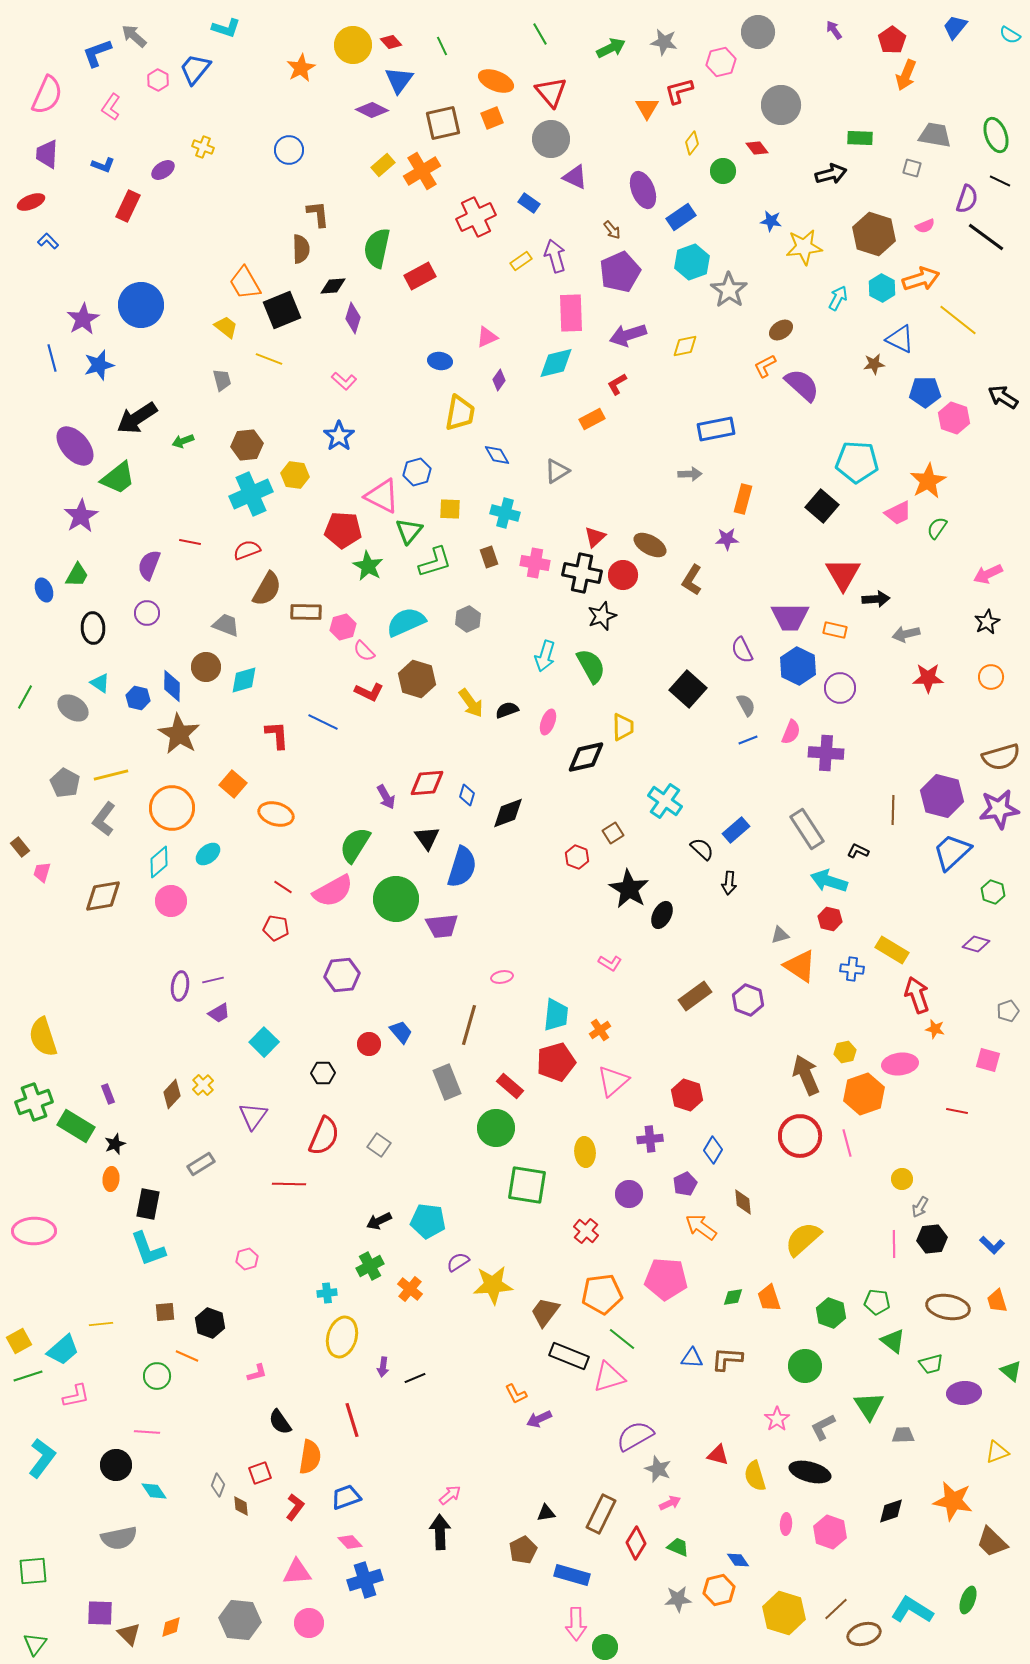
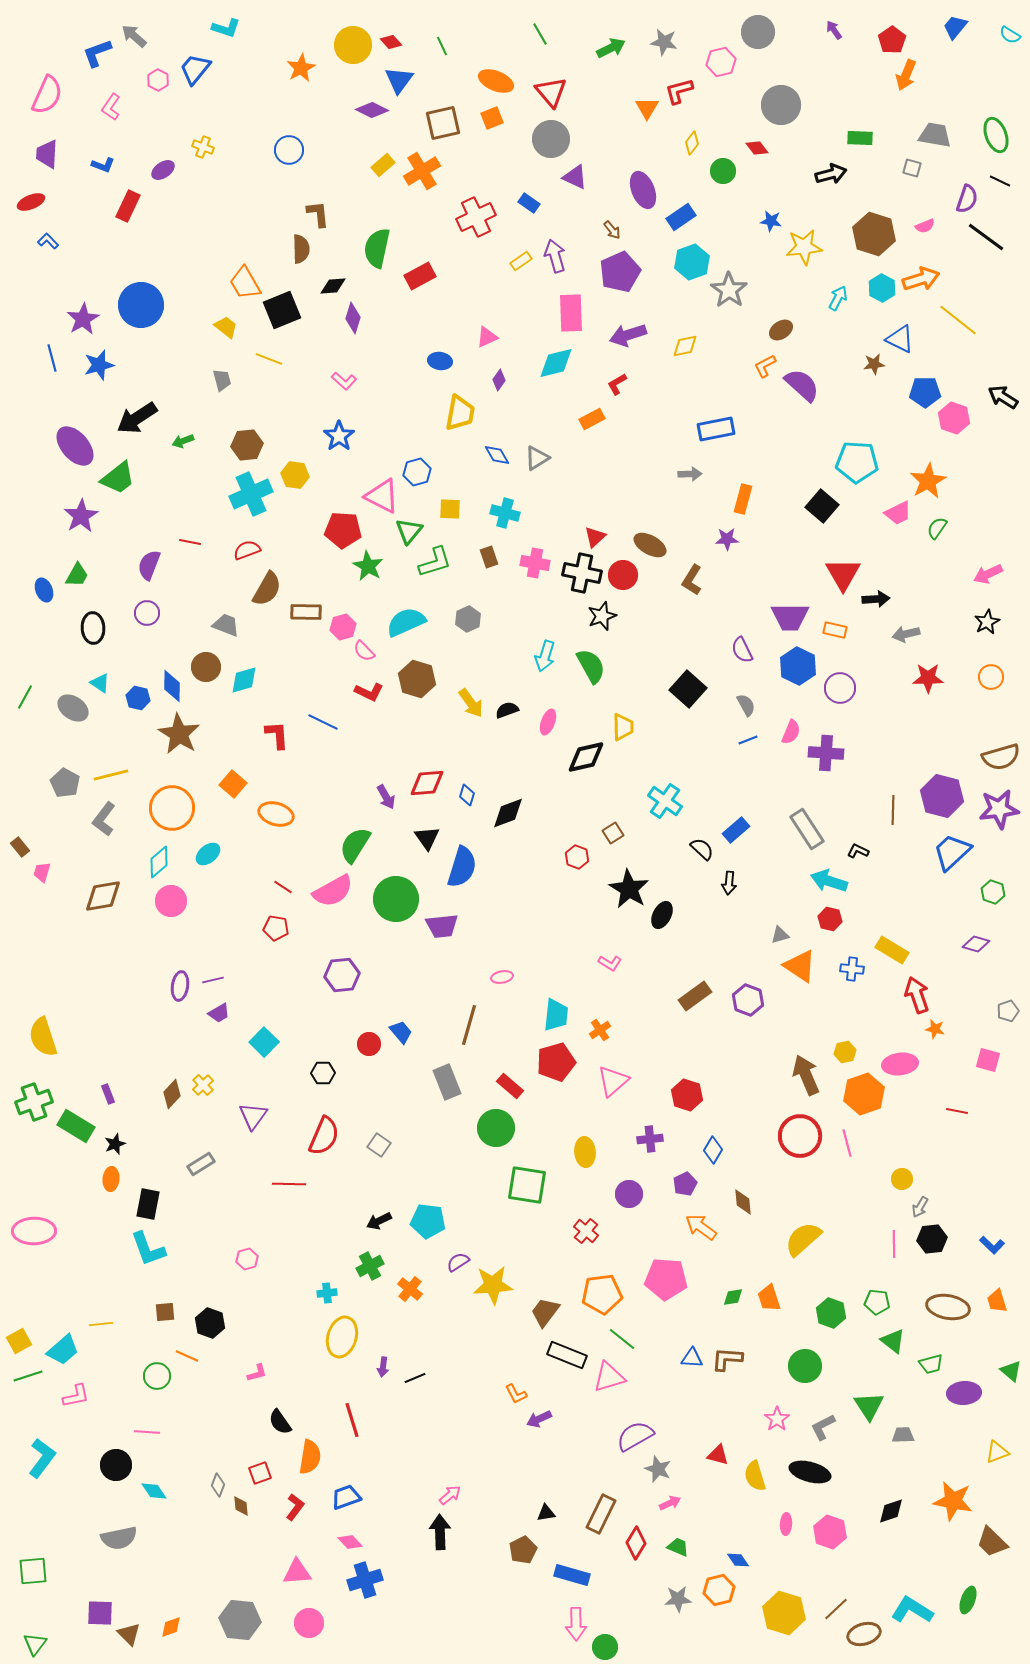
gray triangle at (557, 471): moved 20 px left, 13 px up
black rectangle at (569, 1356): moved 2 px left, 1 px up
